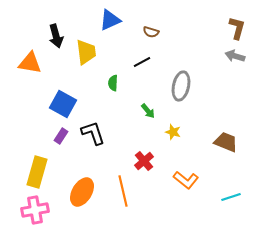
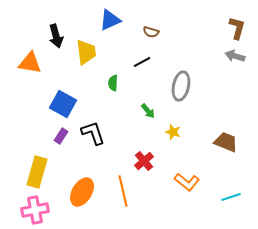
orange L-shape: moved 1 px right, 2 px down
